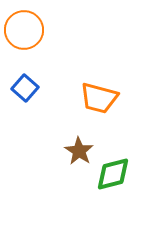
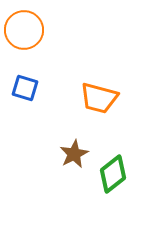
blue square: rotated 24 degrees counterclockwise
brown star: moved 5 px left, 3 px down; rotated 12 degrees clockwise
green diamond: rotated 24 degrees counterclockwise
